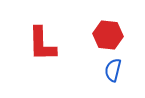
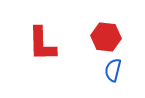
red hexagon: moved 2 px left, 2 px down
